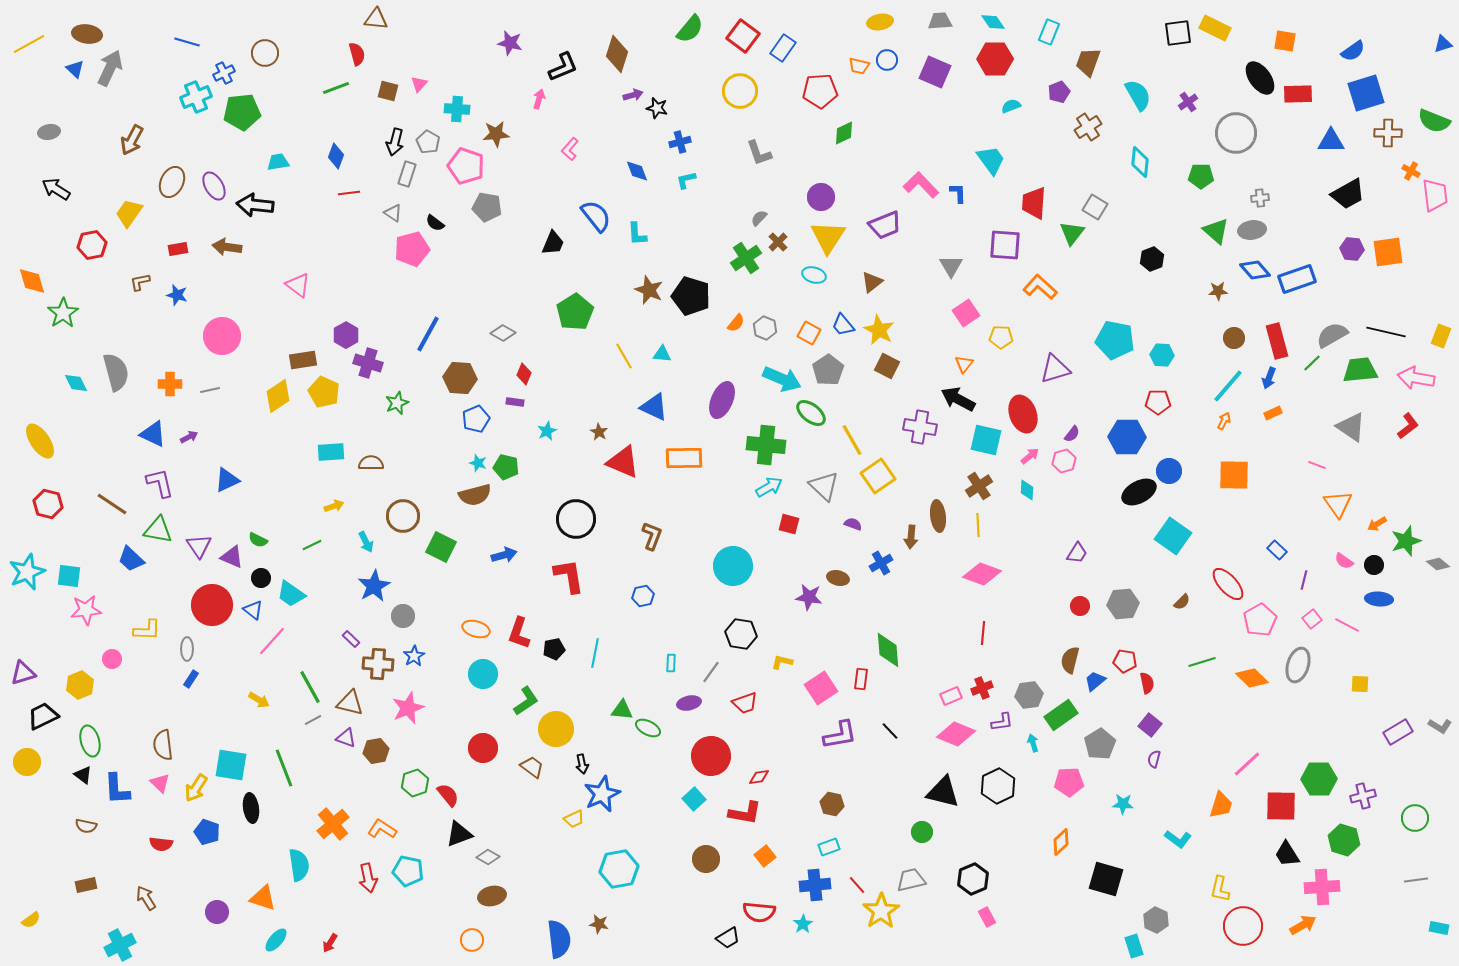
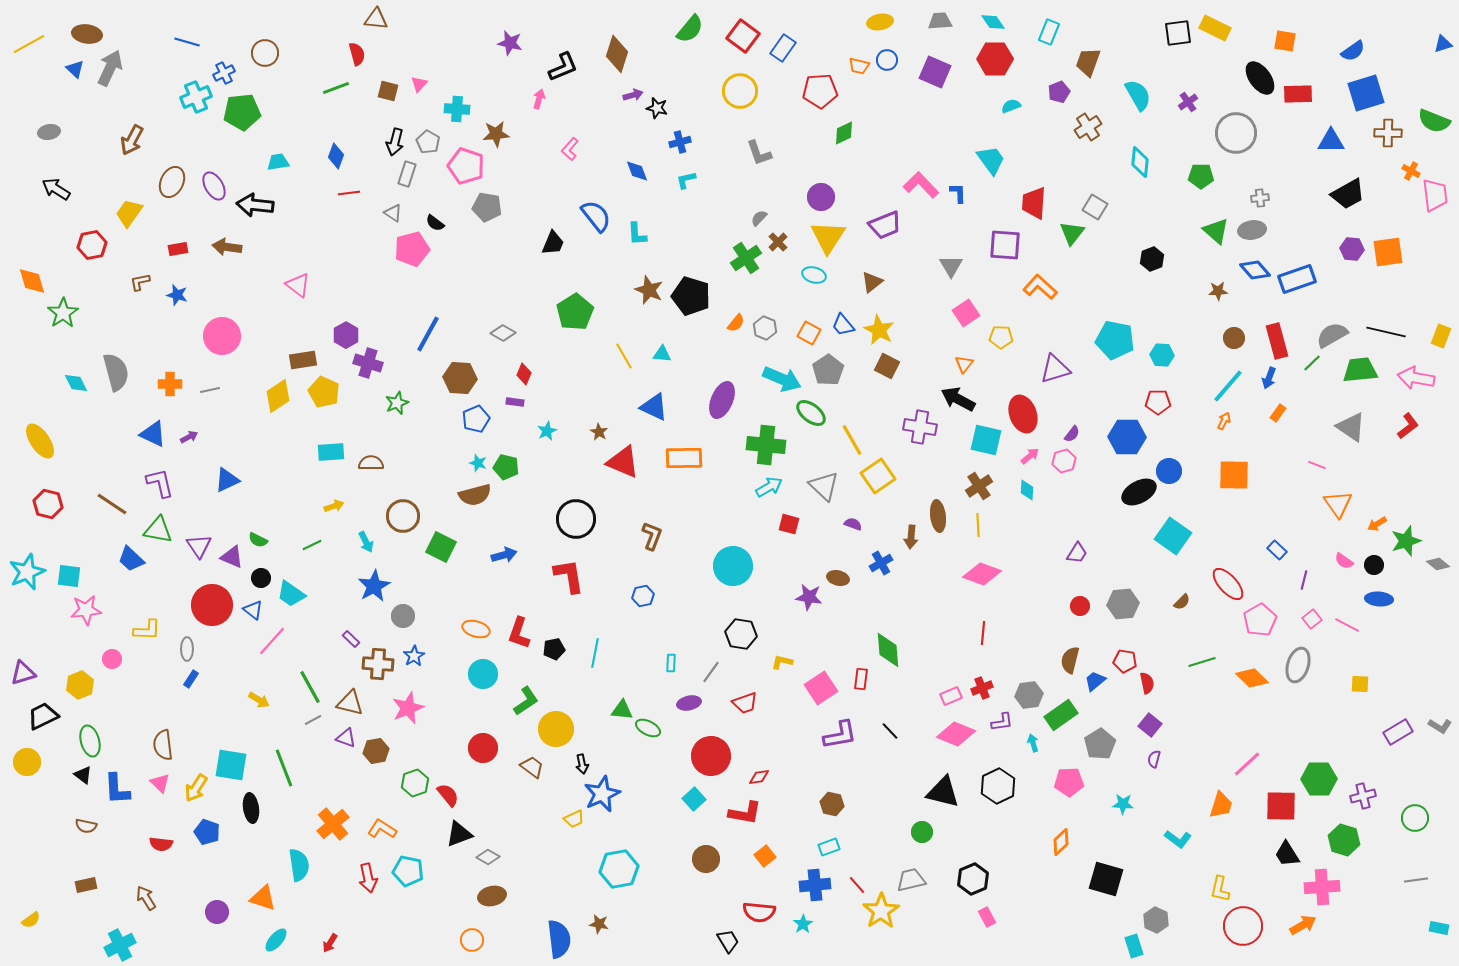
orange rectangle at (1273, 413): moved 5 px right; rotated 30 degrees counterclockwise
black trapezoid at (728, 938): moved 3 px down; rotated 90 degrees counterclockwise
